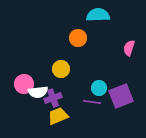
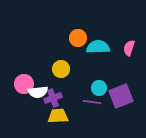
cyan semicircle: moved 32 px down
yellow trapezoid: rotated 20 degrees clockwise
